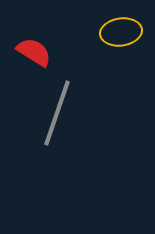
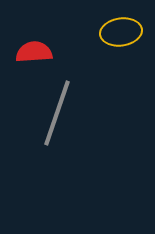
red semicircle: rotated 36 degrees counterclockwise
